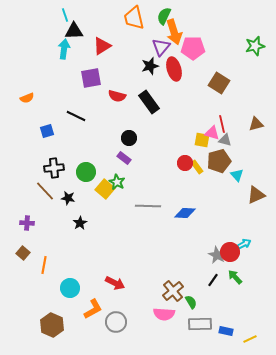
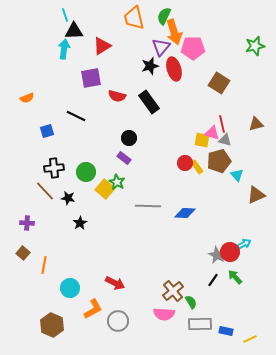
gray circle at (116, 322): moved 2 px right, 1 px up
